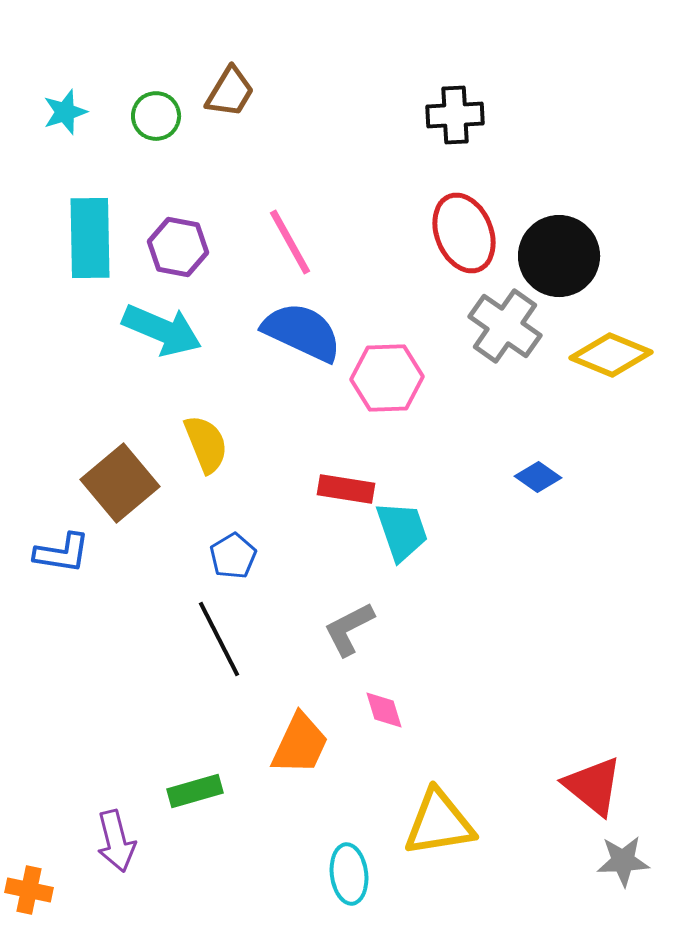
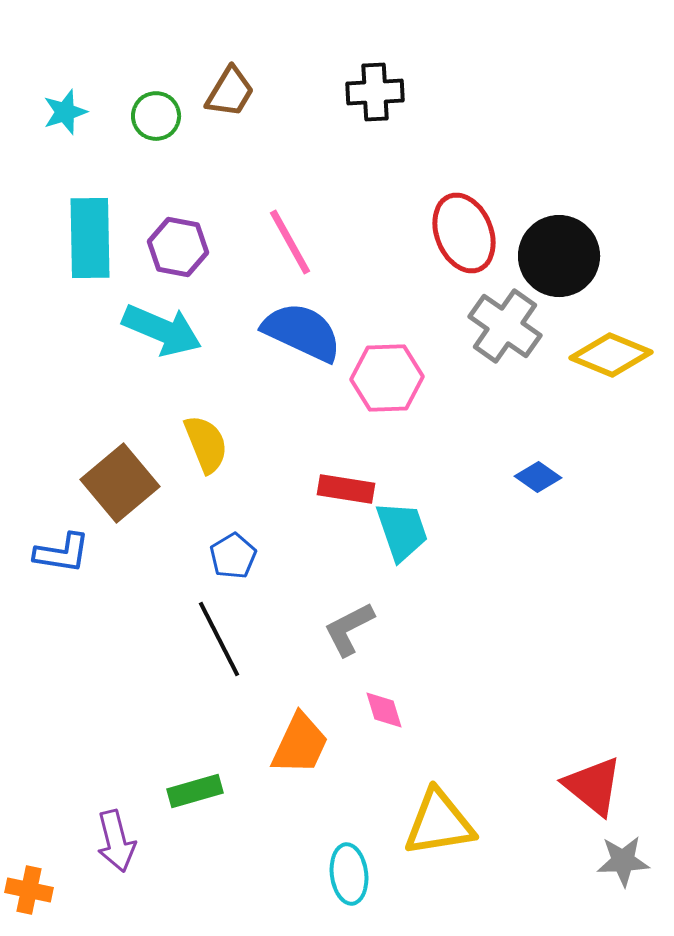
black cross: moved 80 px left, 23 px up
